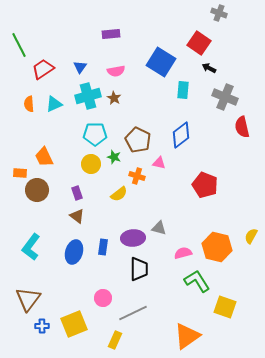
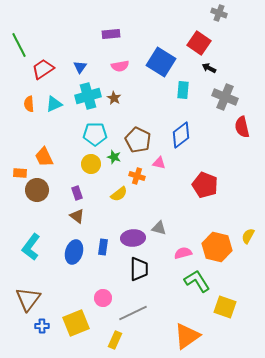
pink semicircle at (116, 71): moved 4 px right, 5 px up
yellow semicircle at (251, 236): moved 3 px left
yellow square at (74, 324): moved 2 px right, 1 px up
